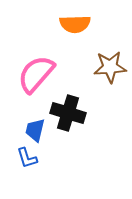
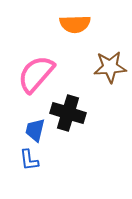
blue L-shape: moved 2 px right, 2 px down; rotated 10 degrees clockwise
